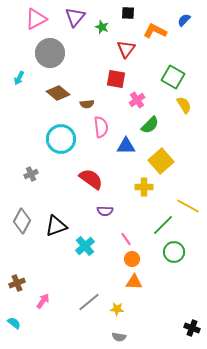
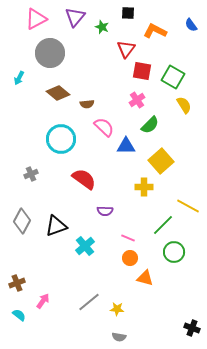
blue semicircle: moved 7 px right, 5 px down; rotated 80 degrees counterclockwise
red square: moved 26 px right, 8 px up
pink semicircle: moved 3 px right; rotated 40 degrees counterclockwise
red semicircle: moved 7 px left
pink line: moved 2 px right, 1 px up; rotated 32 degrees counterclockwise
orange circle: moved 2 px left, 1 px up
orange triangle: moved 11 px right, 4 px up; rotated 12 degrees clockwise
cyan semicircle: moved 5 px right, 8 px up
